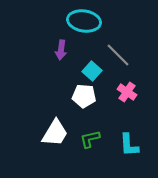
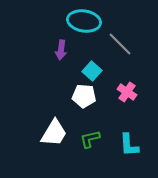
gray line: moved 2 px right, 11 px up
white trapezoid: moved 1 px left
